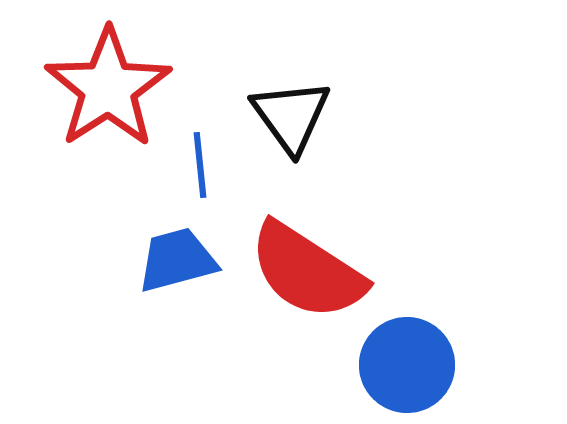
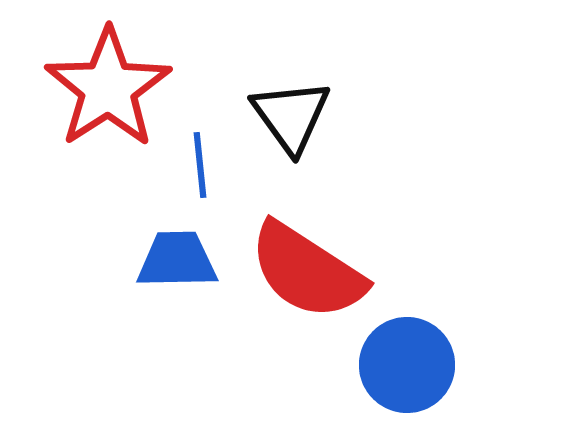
blue trapezoid: rotated 14 degrees clockwise
